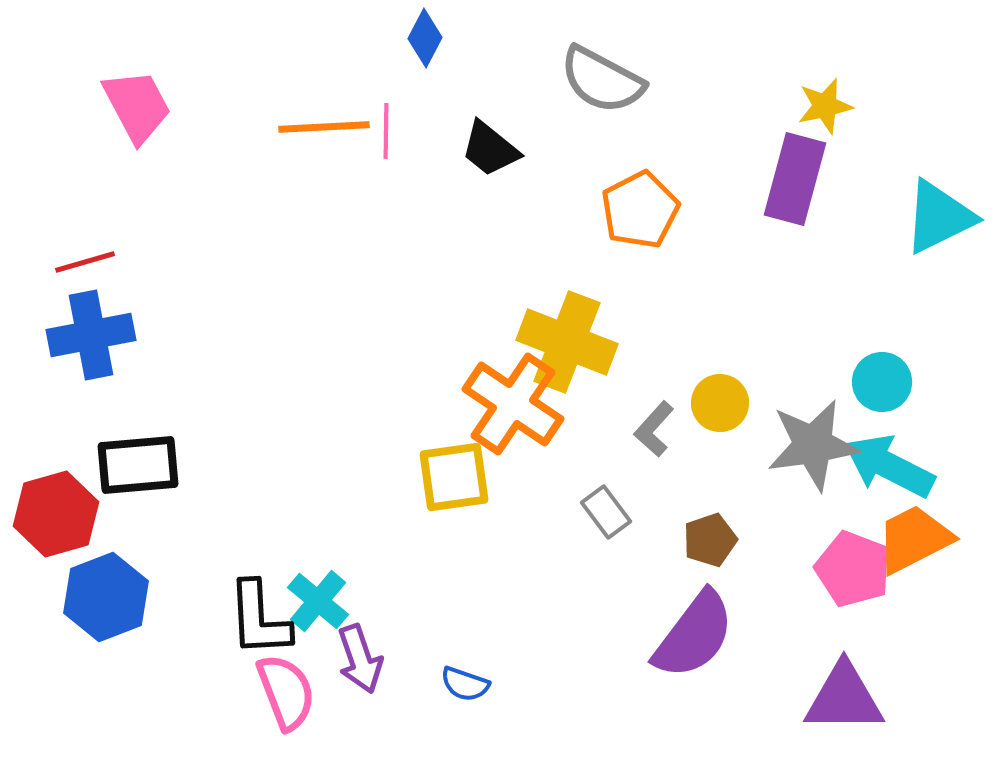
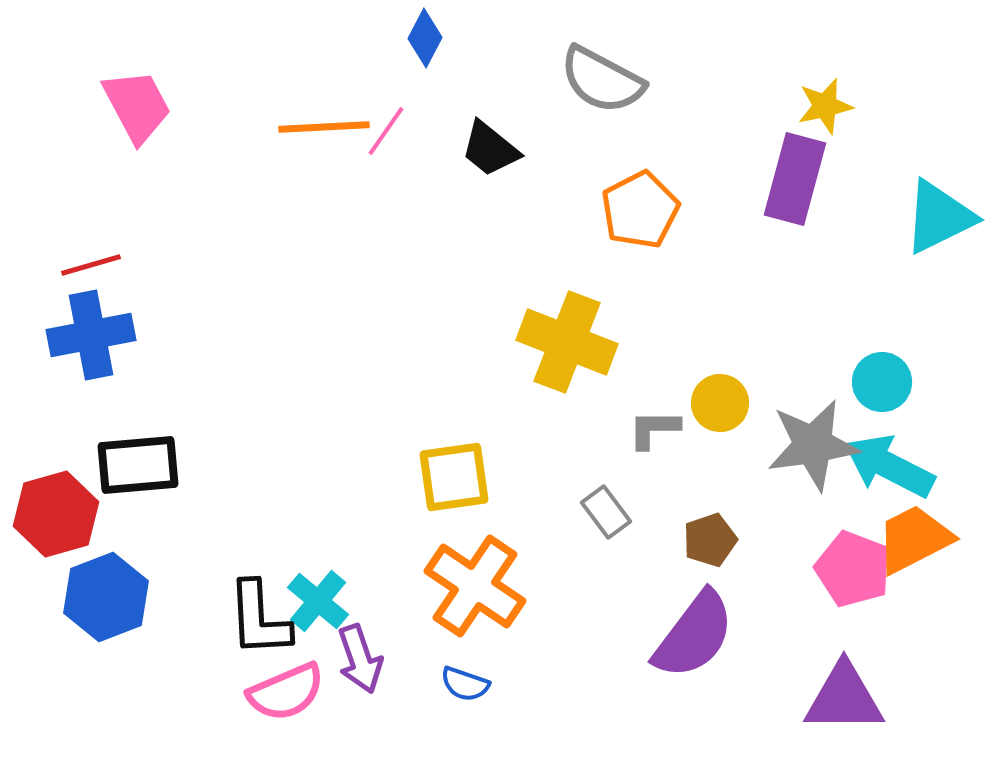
pink line: rotated 34 degrees clockwise
red line: moved 6 px right, 3 px down
orange cross: moved 38 px left, 182 px down
gray L-shape: rotated 48 degrees clockwise
pink semicircle: rotated 88 degrees clockwise
